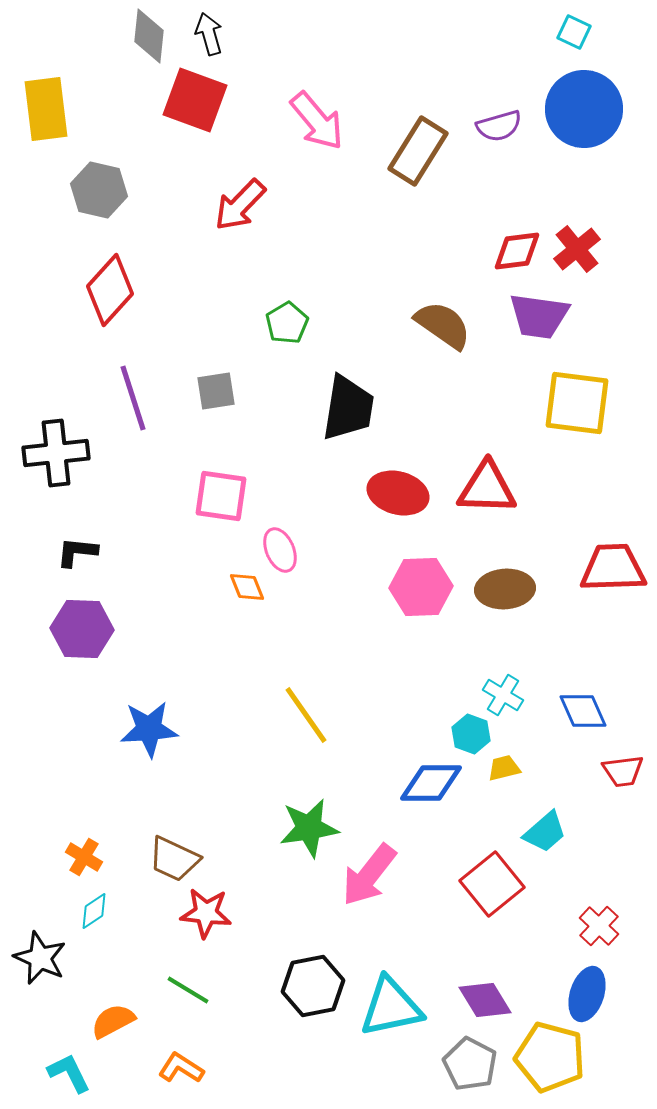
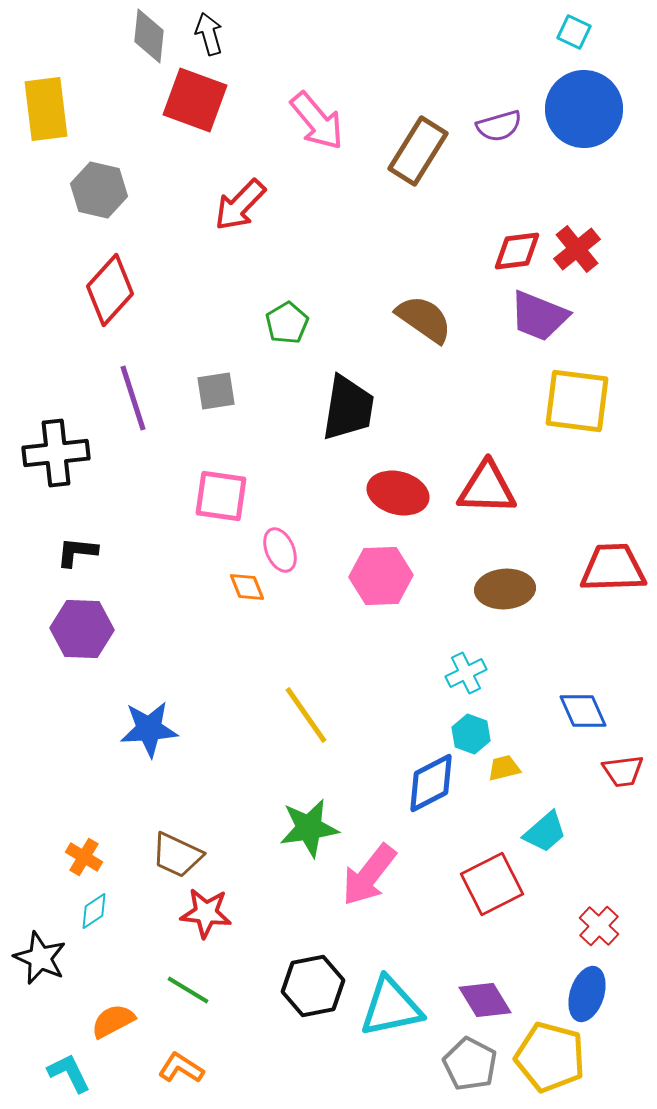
purple trapezoid at (539, 316): rotated 14 degrees clockwise
brown semicircle at (443, 325): moved 19 px left, 6 px up
yellow square at (577, 403): moved 2 px up
pink hexagon at (421, 587): moved 40 px left, 11 px up
cyan cross at (503, 695): moved 37 px left, 22 px up; rotated 33 degrees clockwise
blue diamond at (431, 783): rotated 28 degrees counterclockwise
brown trapezoid at (174, 859): moved 3 px right, 4 px up
red square at (492, 884): rotated 12 degrees clockwise
